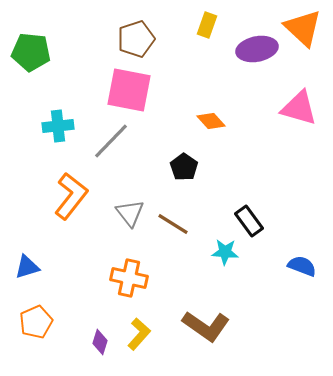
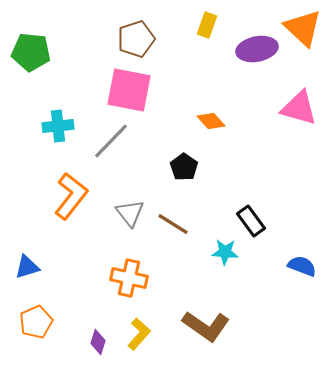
black rectangle: moved 2 px right
purple diamond: moved 2 px left
